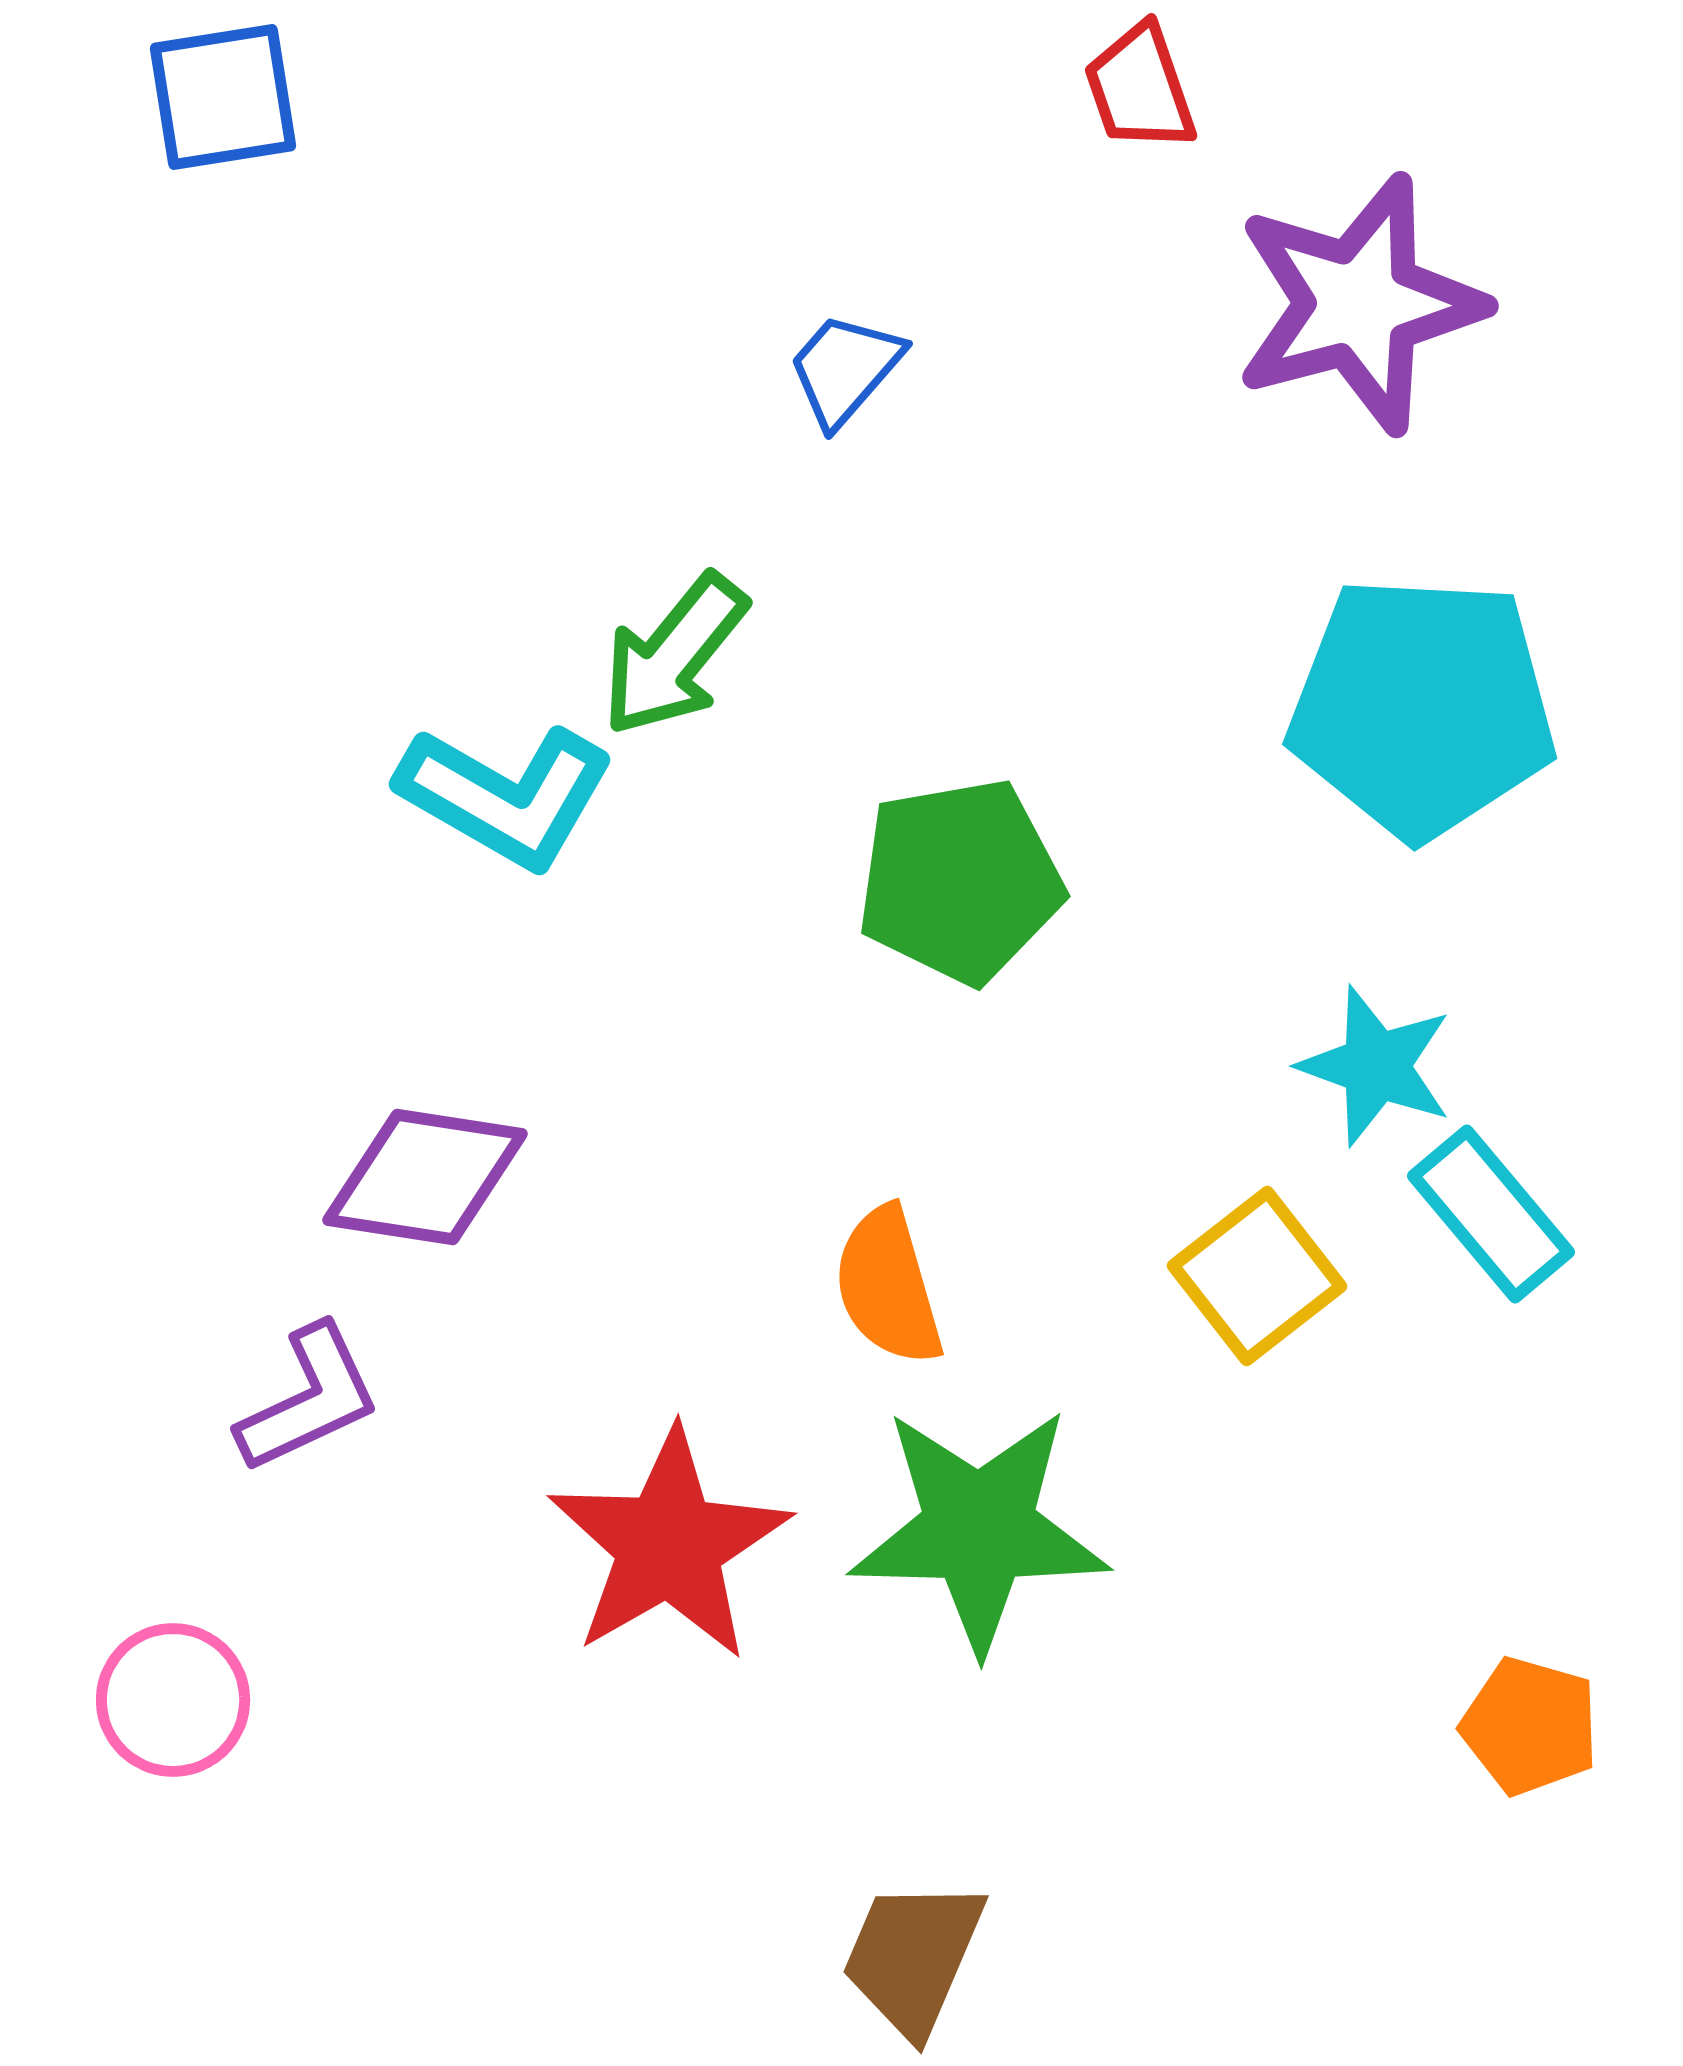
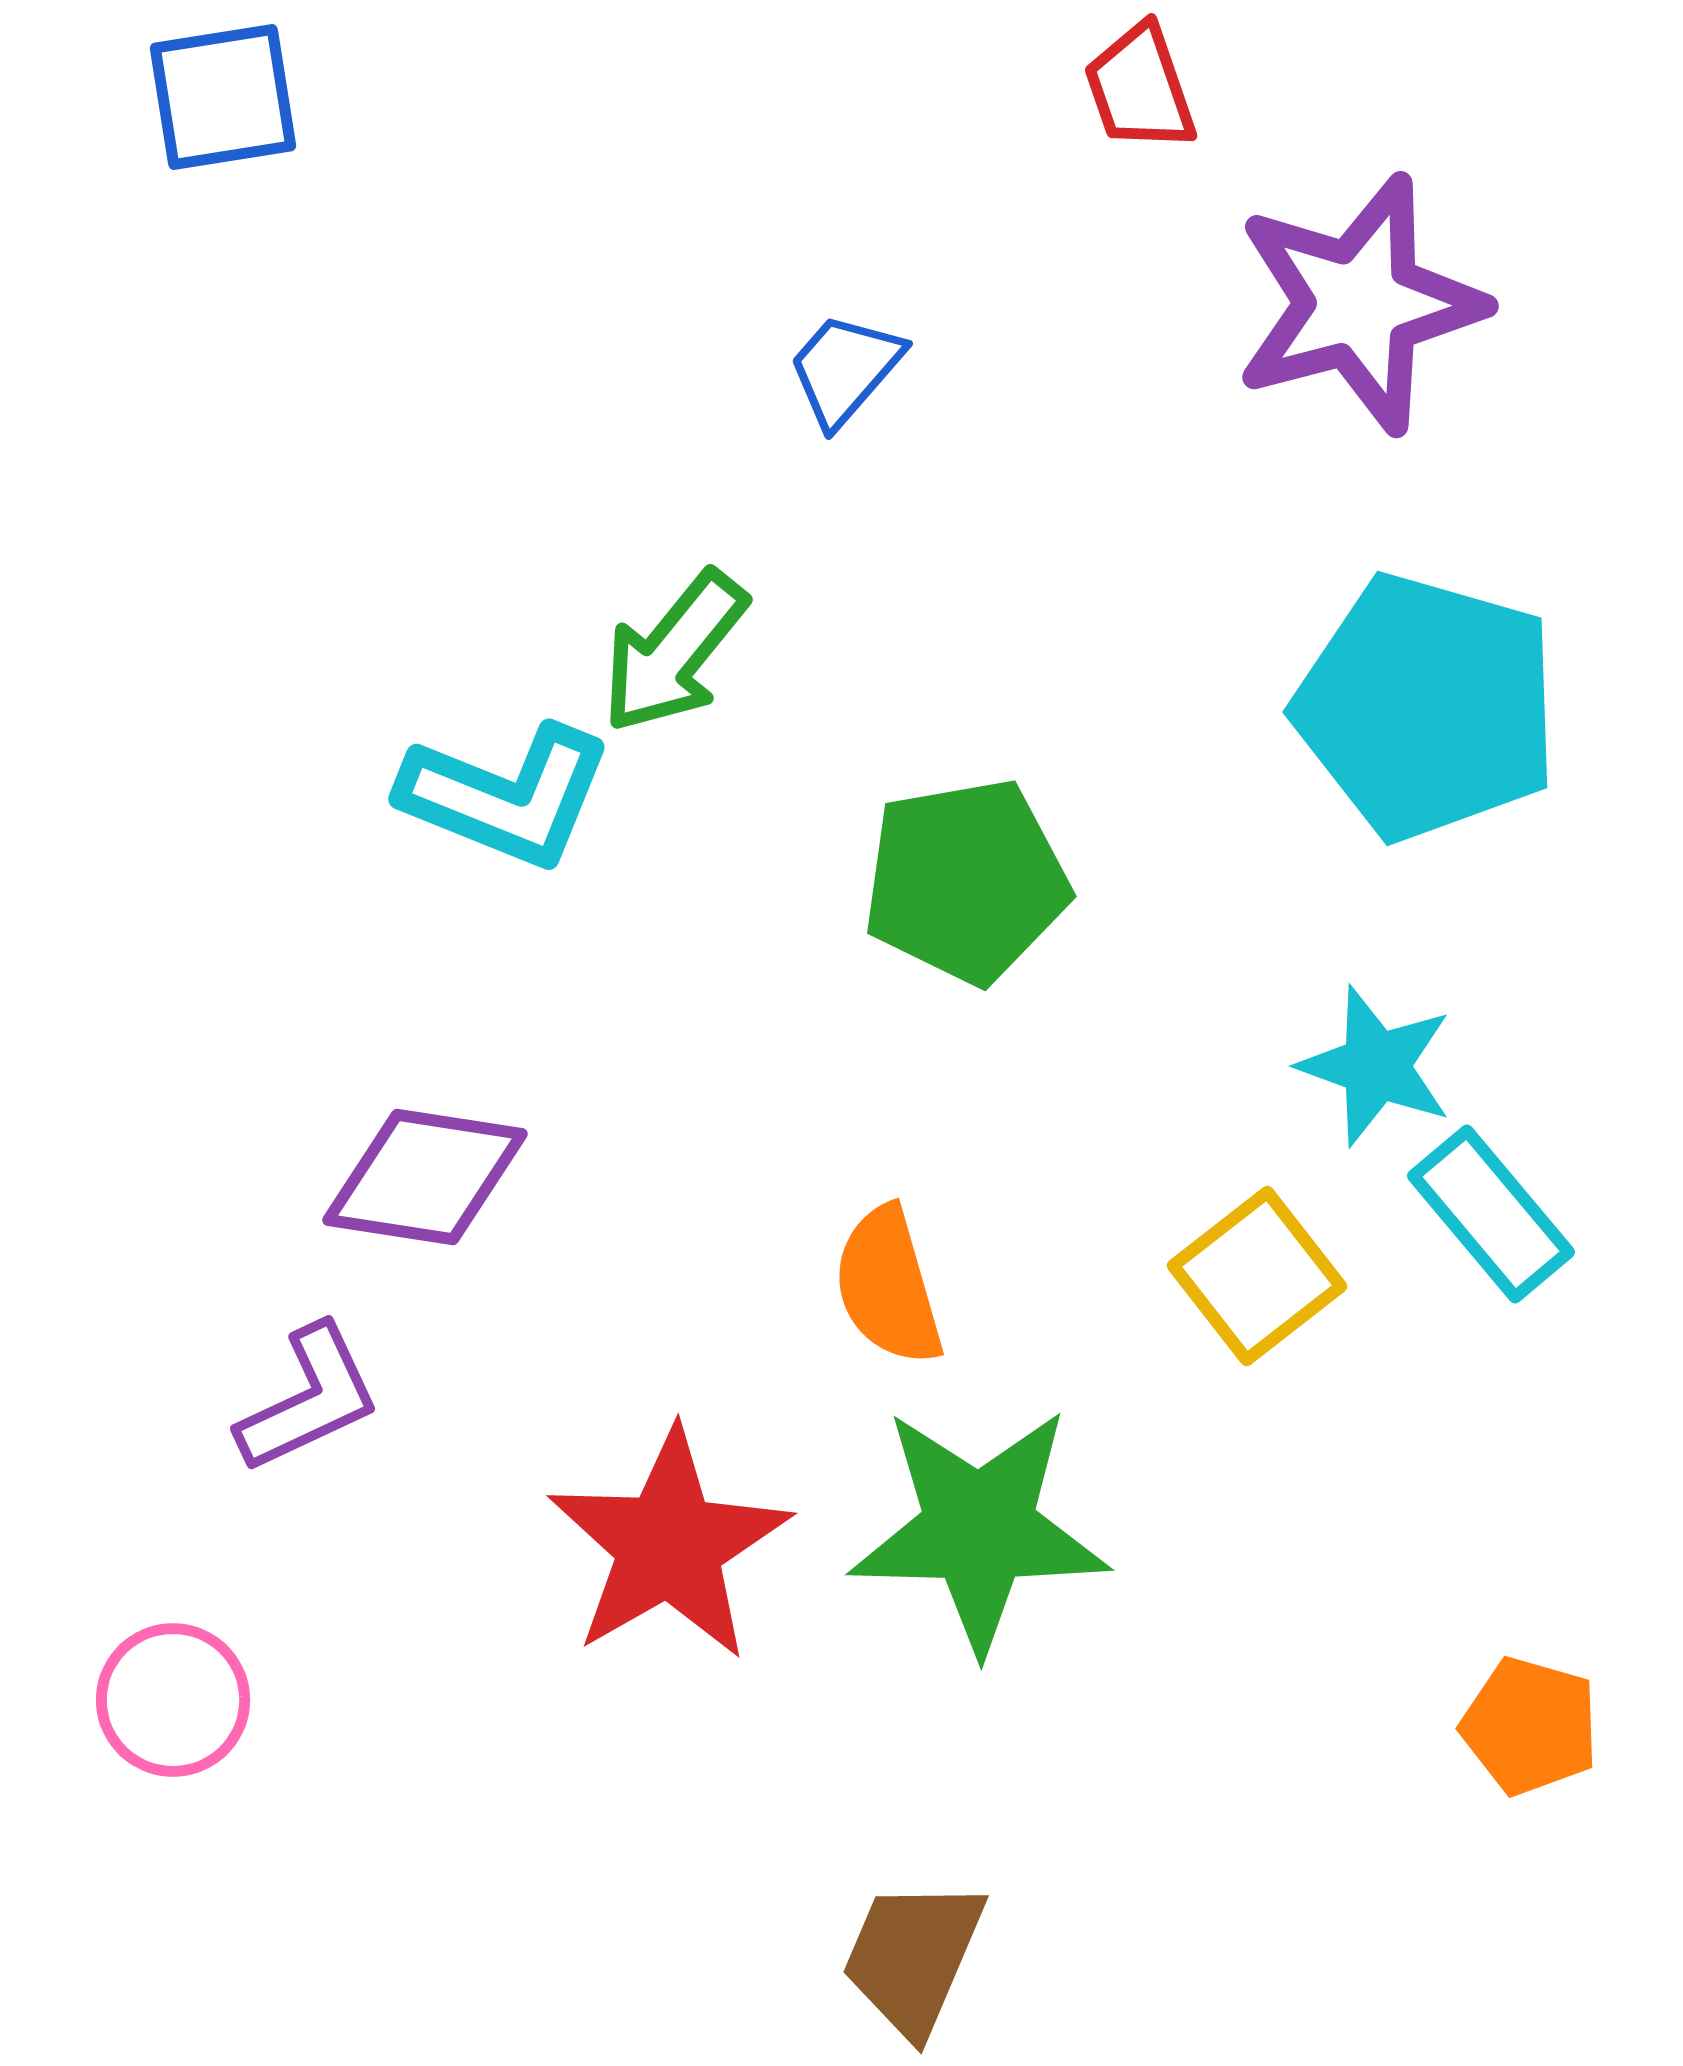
green arrow: moved 3 px up
cyan pentagon: moved 5 px right; rotated 13 degrees clockwise
cyan L-shape: rotated 8 degrees counterclockwise
green pentagon: moved 6 px right
